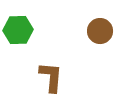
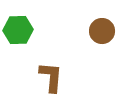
brown circle: moved 2 px right
